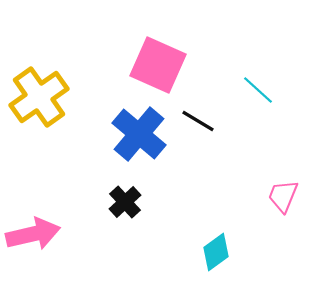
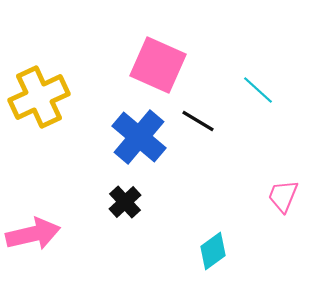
yellow cross: rotated 10 degrees clockwise
blue cross: moved 3 px down
cyan diamond: moved 3 px left, 1 px up
